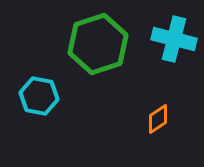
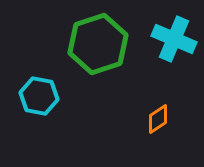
cyan cross: rotated 9 degrees clockwise
